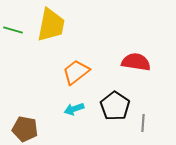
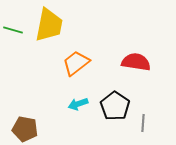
yellow trapezoid: moved 2 px left
orange trapezoid: moved 9 px up
cyan arrow: moved 4 px right, 5 px up
